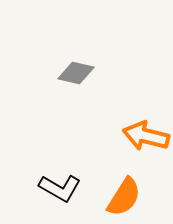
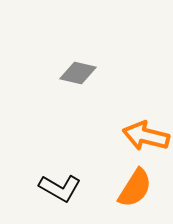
gray diamond: moved 2 px right
orange semicircle: moved 11 px right, 9 px up
